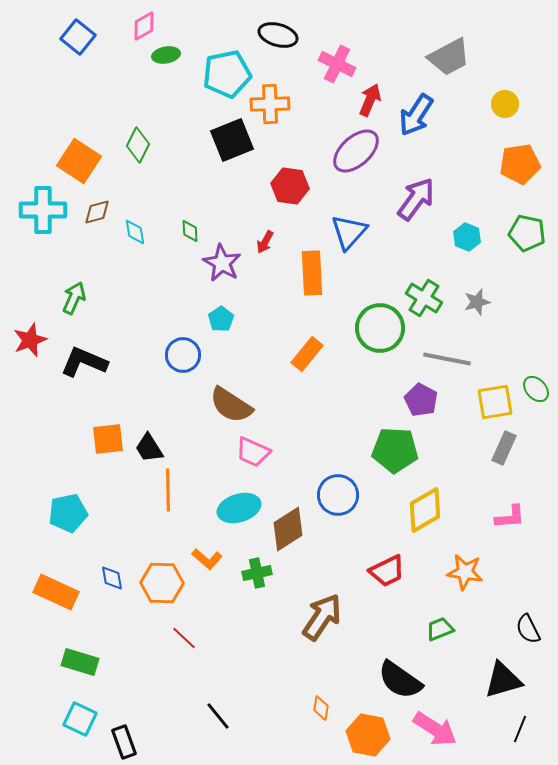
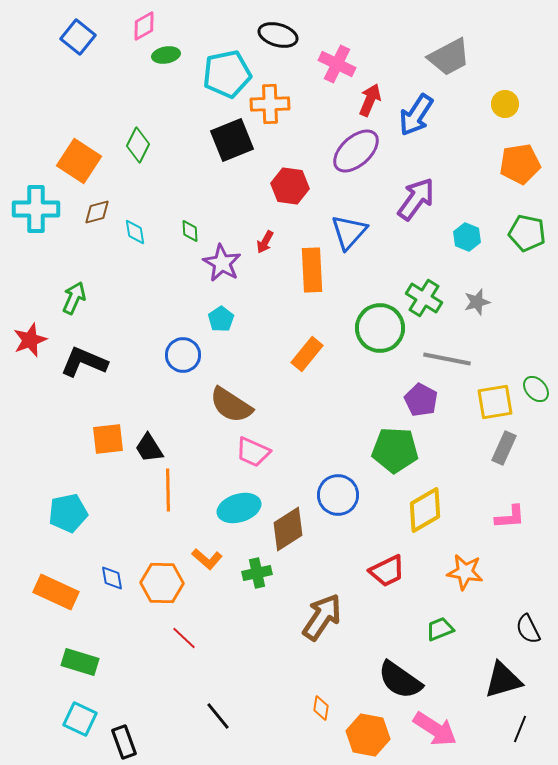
cyan cross at (43, 210): moved 7 px left, 1 px up
orange rectangle at (312, 273): moved 3 px up
